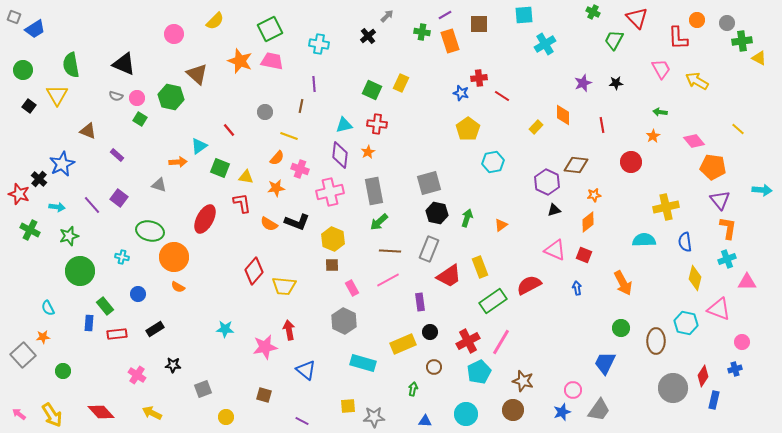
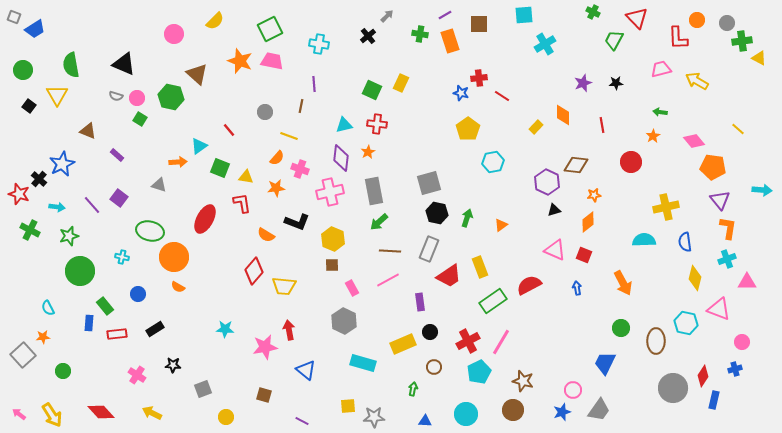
green cross at (422, 32): moved 2 px left, 2 px down
pink trapezoid at (661, 69): rotated 75 degrees counterclockwise
purple diamond at (340, 155): moved 1 px right, 3 px down
orange semicircle at (269, 224): moved 3 px left, 11 px down
